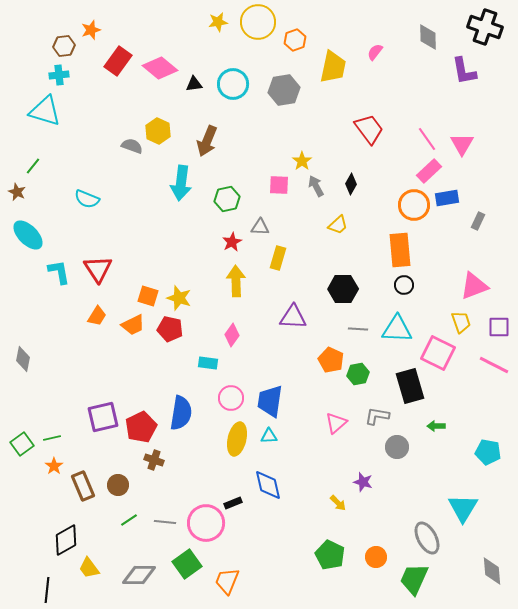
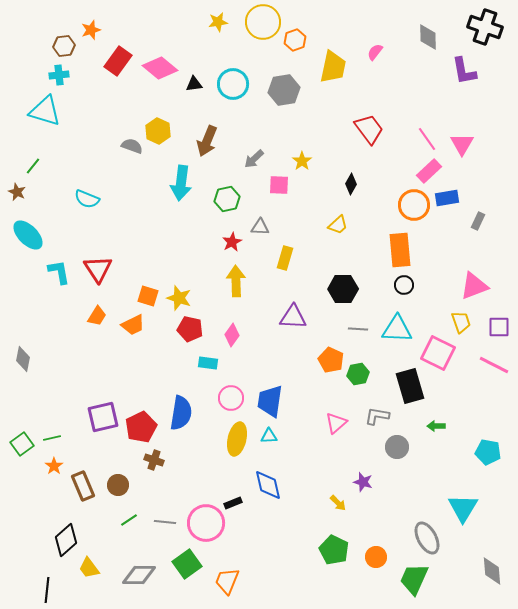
yellow circle at (258, 22): moved 5 px right
gray arrow at (316, 186): moved 62 px left, 27 px up; rotated 105 degrees counterclockwise
yellow rectangle at (278, 258): moved 7 px right
red pentagon at (170, 329): moved 20 px right
black diamond at (66, 540): rotated 12 degrees counterclockwise
green pentagon at (330, 555): moved 4 px right, 5 px up
